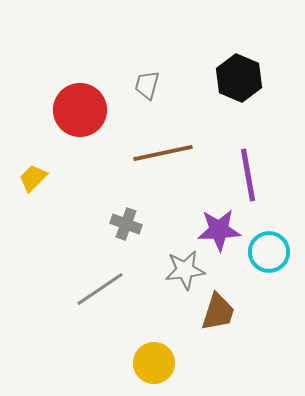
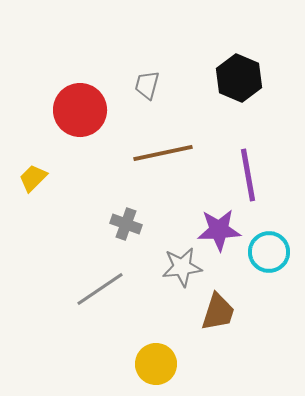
gray star: moved 3 px left, 3 px up
yellow circle: moved 2 px right, 1 px down
